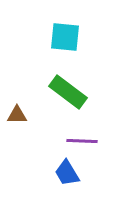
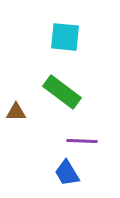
green rectangle: moved 6 px left
brown triangle: moved 1 px left, 3 px up
